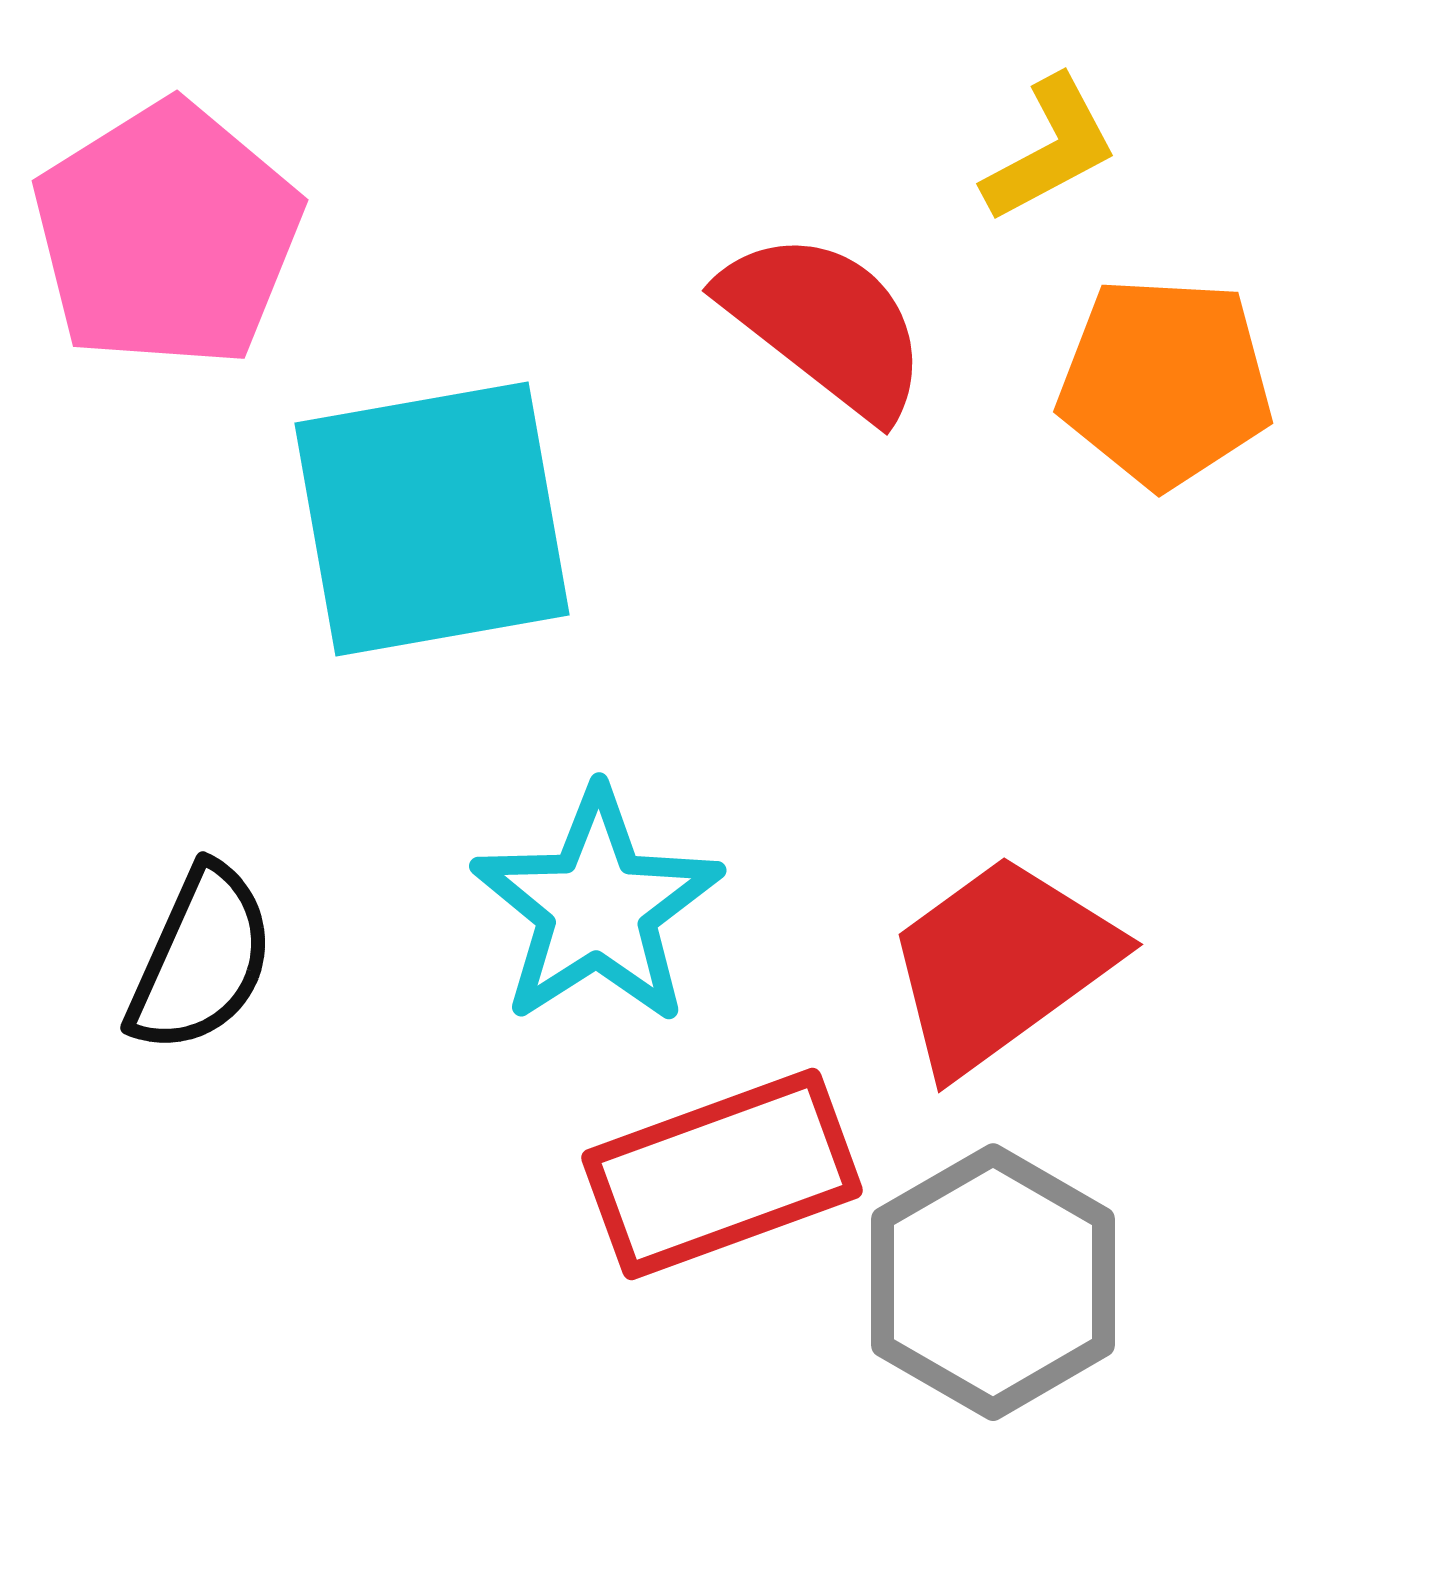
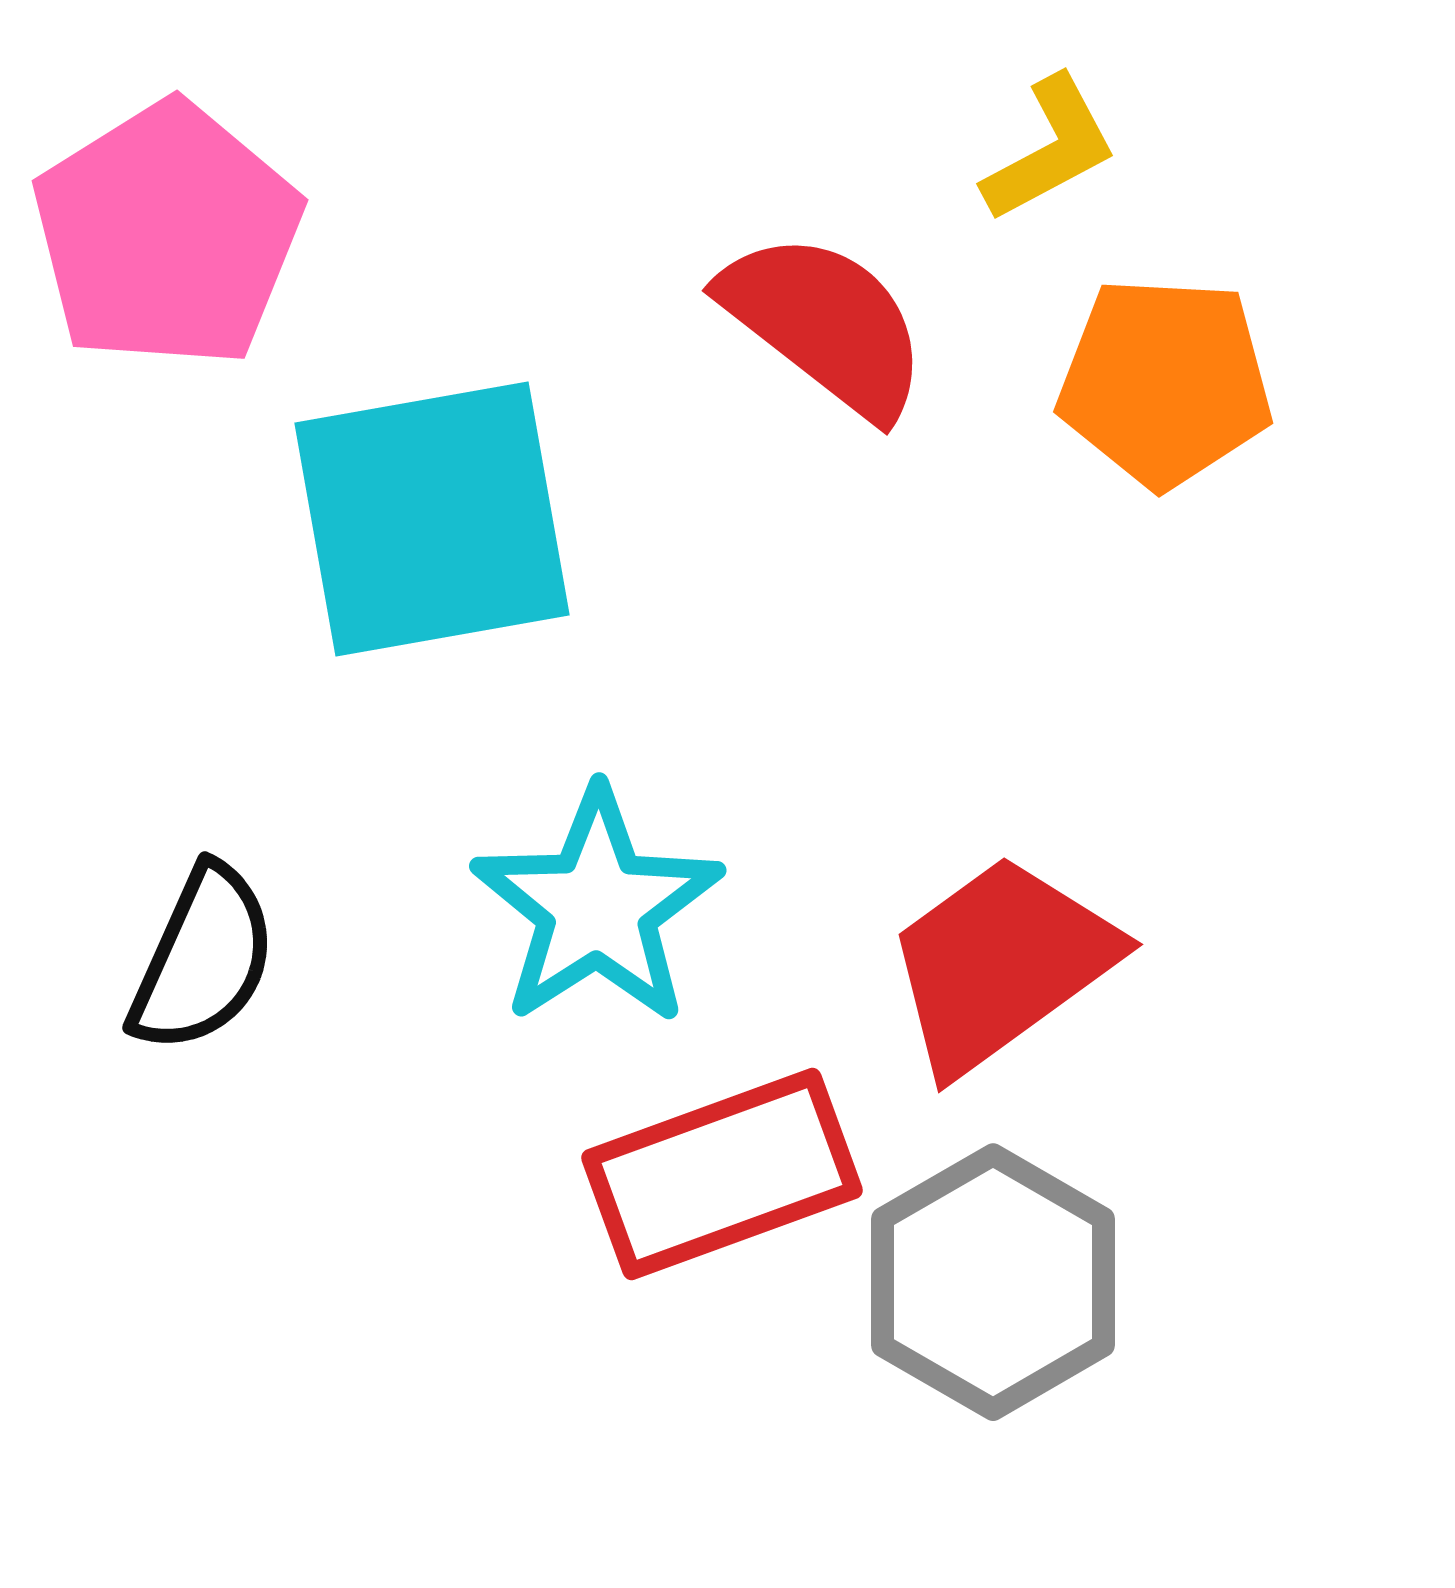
black semicircle: moved 2 px right
